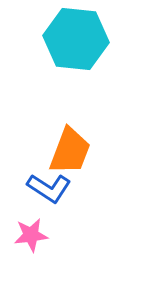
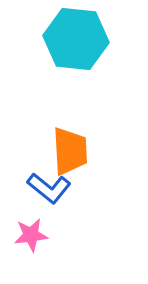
orange trapezoid: rotated 24 degrees counterclockwise
blue L-shape: rotated 6 degrees clockwise
